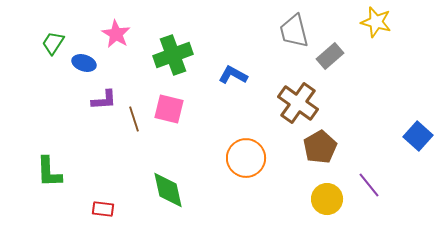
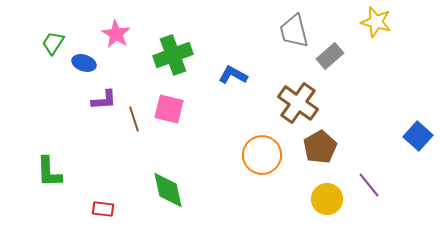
orange circle: moved 16 px right, 3 px up
